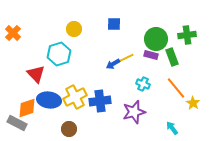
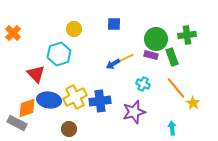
cyan arrow: rotated 32 degrees clockwise
